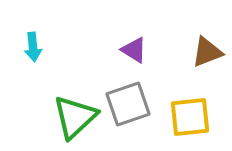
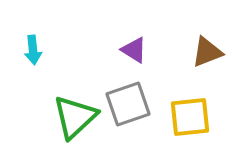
cyan arrow: moved 3 px down
